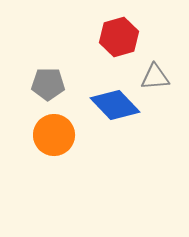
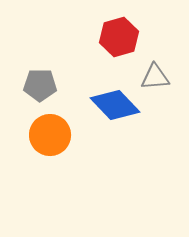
gray pentagon: moved 8 px left, 1 px down
orange circle: moved 4 px left
